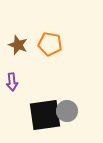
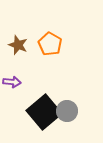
orange pentagon: rotated 20 degrees clockwise
purple arrow: rotated 78 degrees counterclockwise
black square: moved 1 px left, 3 px up; rotated 32 degrees counterclockwise
